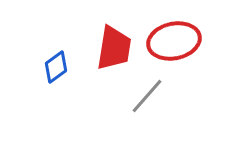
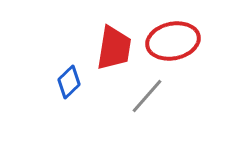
red ellipse: moved 1 px left
blue diamond: moved 13 px right, 15 px down; rotated 8 degrees counterclockwise
